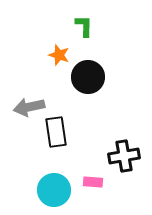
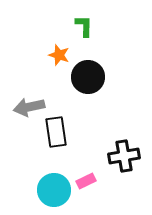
pink rectangle: moved 7 px left, 1 px up; rotated 30 degrees counterclockwise
